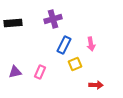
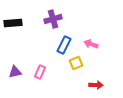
pink arrow: rotated 120 degrees clockwise
yellow square: moved 1 px right, 1 px up
